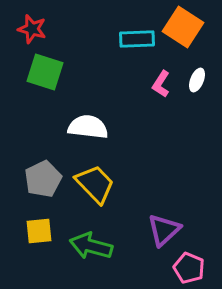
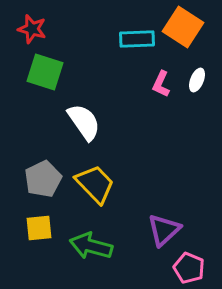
pink L-shape: rotated 8 degrees counterclockwise
white semicircle: moved 4 px left, 5 px up; rotated 48 degrees clockwise
yellow square: moved 3 px up
